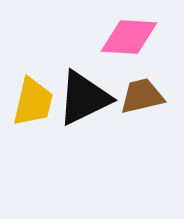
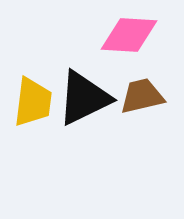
pink diamond: moved 2 px up
yellow trapezoid: rotated 6 degrees counterclockwise
